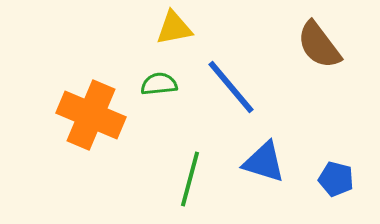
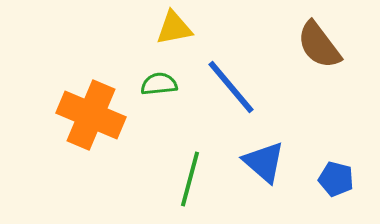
blue triangle: rotated 24 degrees clockwise
